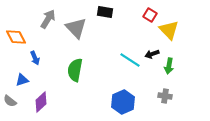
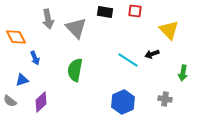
red square: moved 15 px left, 4 px up; rotated 24 degrees counterclockwise
gray arrow: rotated 138 degrees clockwise
cyan line: moved 2 px left
green arrow: moved 14 px right, 7 px down
gray cross: moved 3 px down
